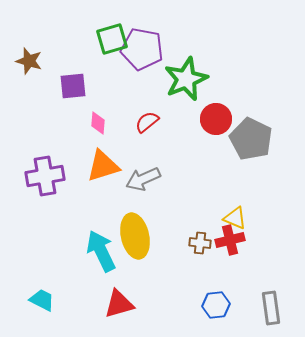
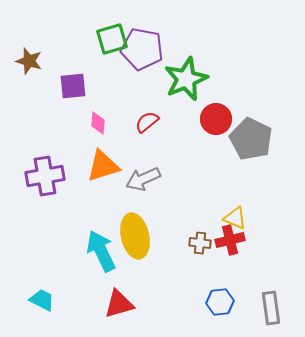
blue hexagon: moved 4 px right, 3 px up
